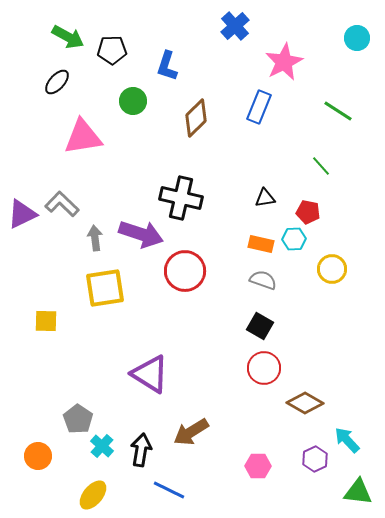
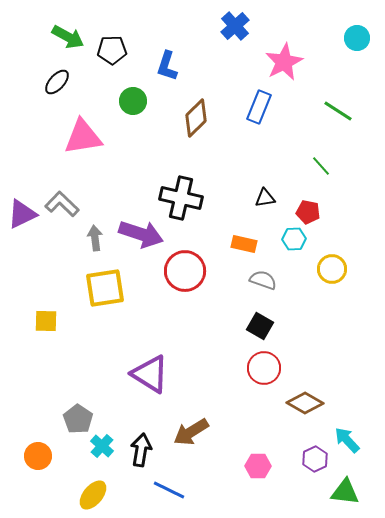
orange rectangle at (261, 244): moved 17 px left
green triangle at (358, 492): moved 13 px left
